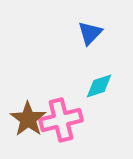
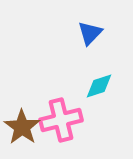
brown star: moved 6 px left, 8 px down
